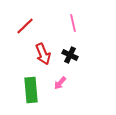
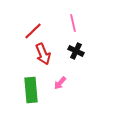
red line: moved 8 px right, 5 px down
black cross: moved 6 px right, 4 px up
